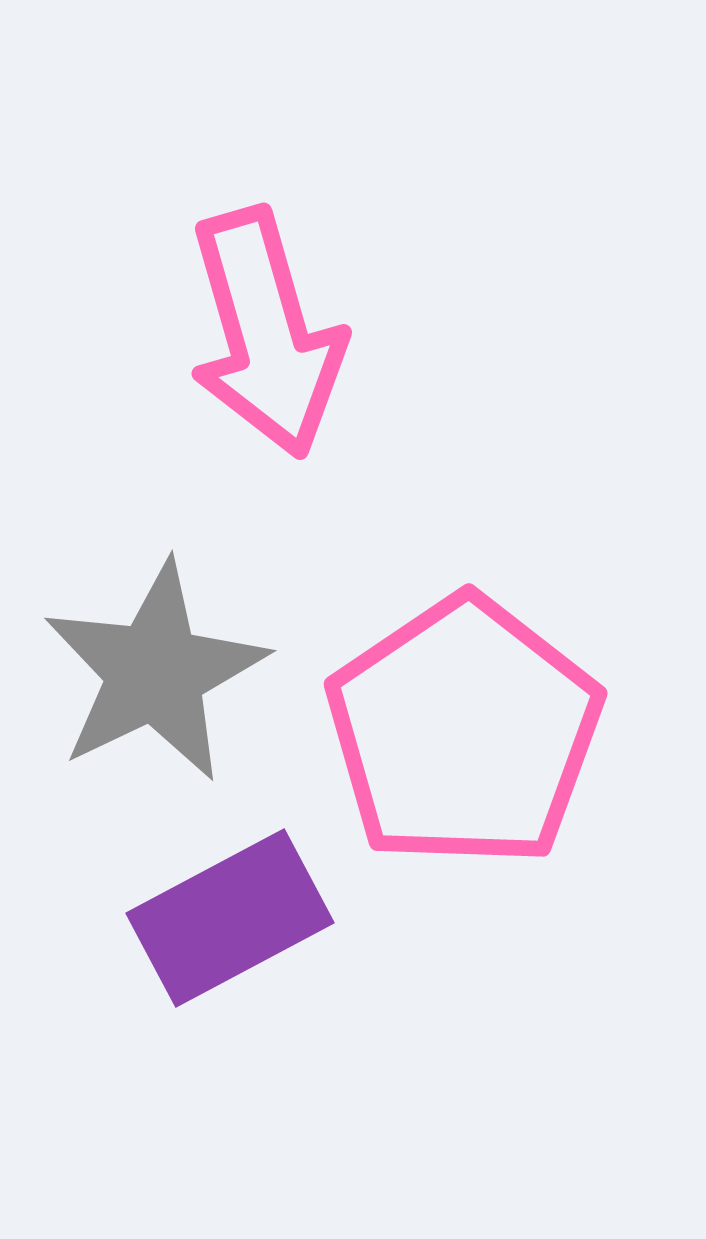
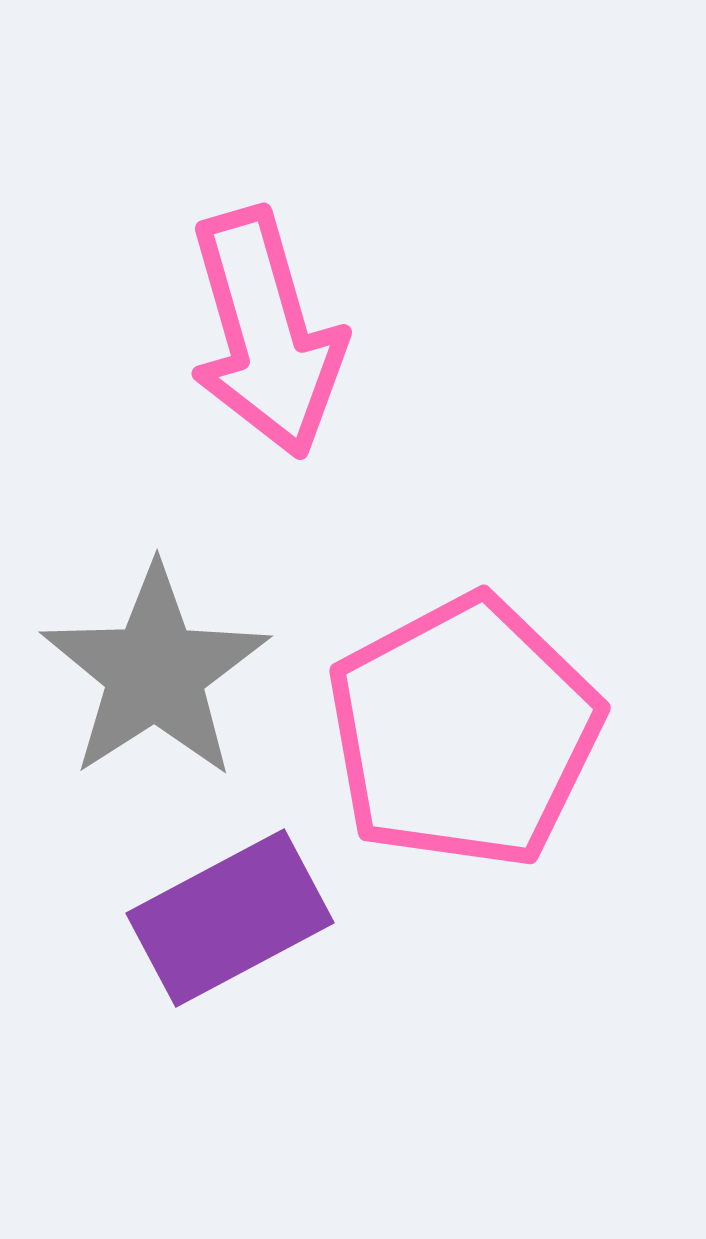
gray star: rotated 7 degrees counterclockwise
pink pentagon: rotated 6 degrees clockwise
